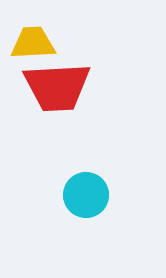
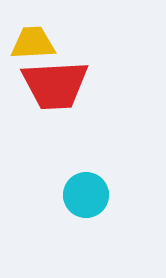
red trapezoid: moved 2 px left, 2 px up
